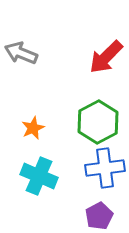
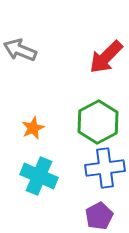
gray arrow: moved 1 px left, 3 px up
